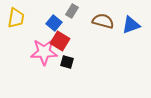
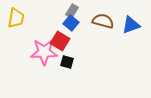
blue square: moved 17 px right
